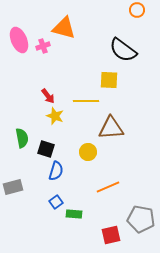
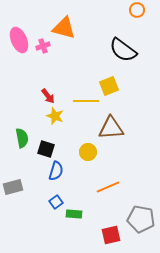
yellow square: moved 6 px down; rotated 24 degrees counterclockwise
